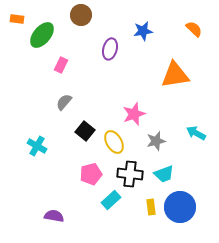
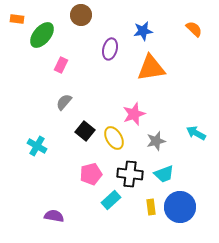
orange triangle: moved 24 px left, 7 px up
yellow ellipse: moved 4 px up
